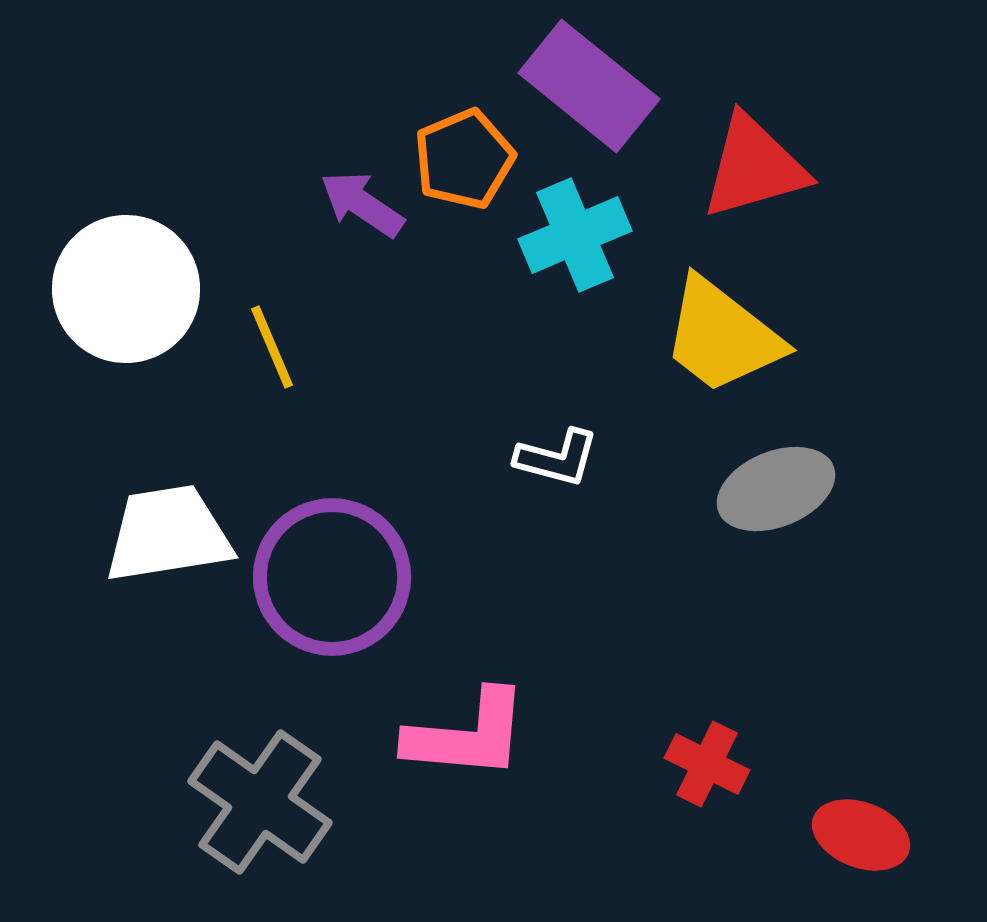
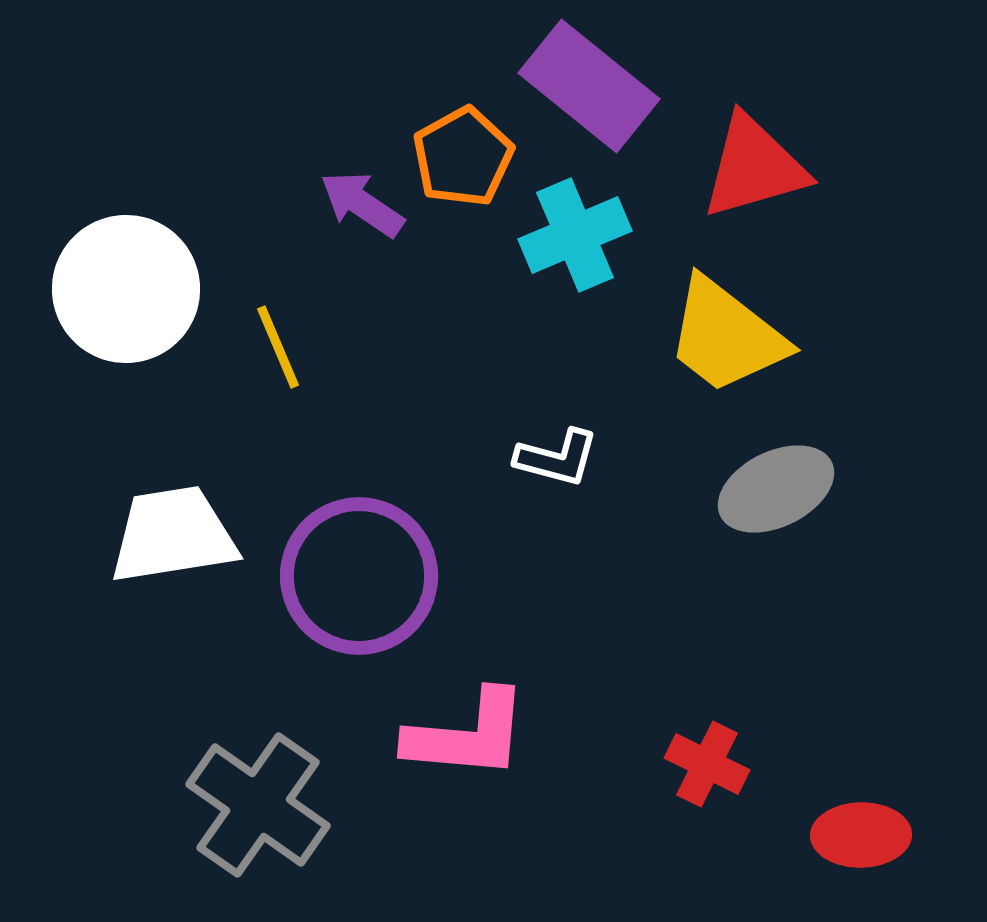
orange pentagon: moved 1 px left, 2 px up; rotated 6 degrees counterclockwise
yellow trapezoid: moved 4 px right
yellow line: moved 6 px right
gray ellipse: rotated 4 degrees counterclockwise
white trapezoid: moved 5 px right, 1 px down
purple circle: moved 27 px right, 1 px up
gray cross: moved 2 px left, 3 px down
red ellipse: rotated 22 degrees counterclockwise
